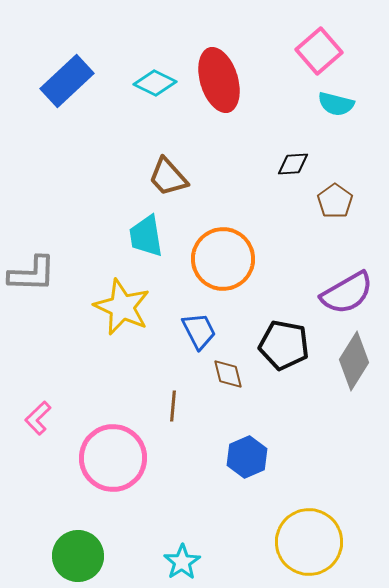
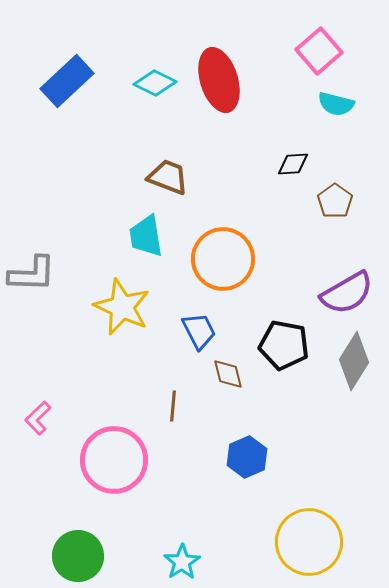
brown trapezoid: rotated 153 degrees clockwise
pink circle: moved 1 px right, 2 px down
